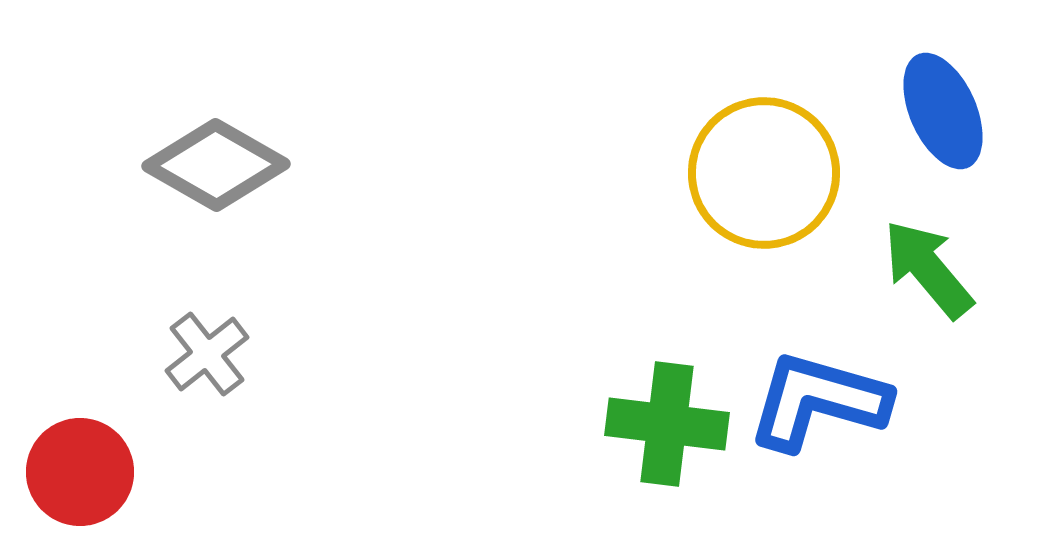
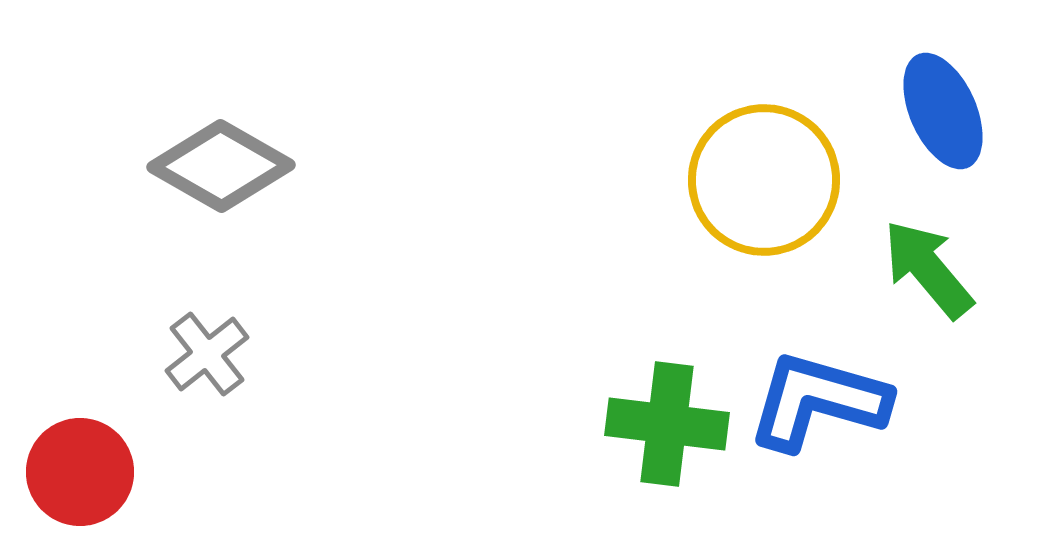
gray diamond: moved 5 px right, 1 px down
yellow circle: moved 7 px down
